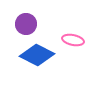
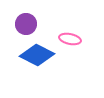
pink ellipse: moved 3 px left, 1 px up
